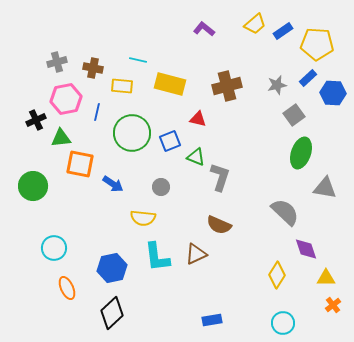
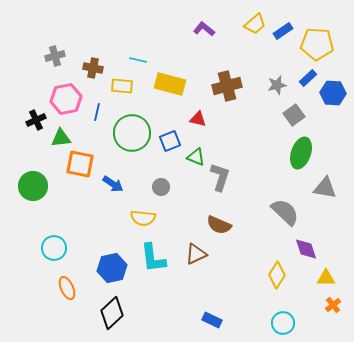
gray cross at (57, 62): moved 2 px left, 6 px up
cyan L-shape at (157, 257): moved 4 px left, 1 px down
blue rectangle at (212, 320): rotated 36 degrees clockwise
